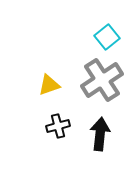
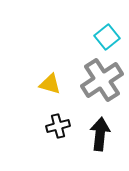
yellow triangle: moved 1 px right, 1 px up; rotated 35 degrees clockwise
